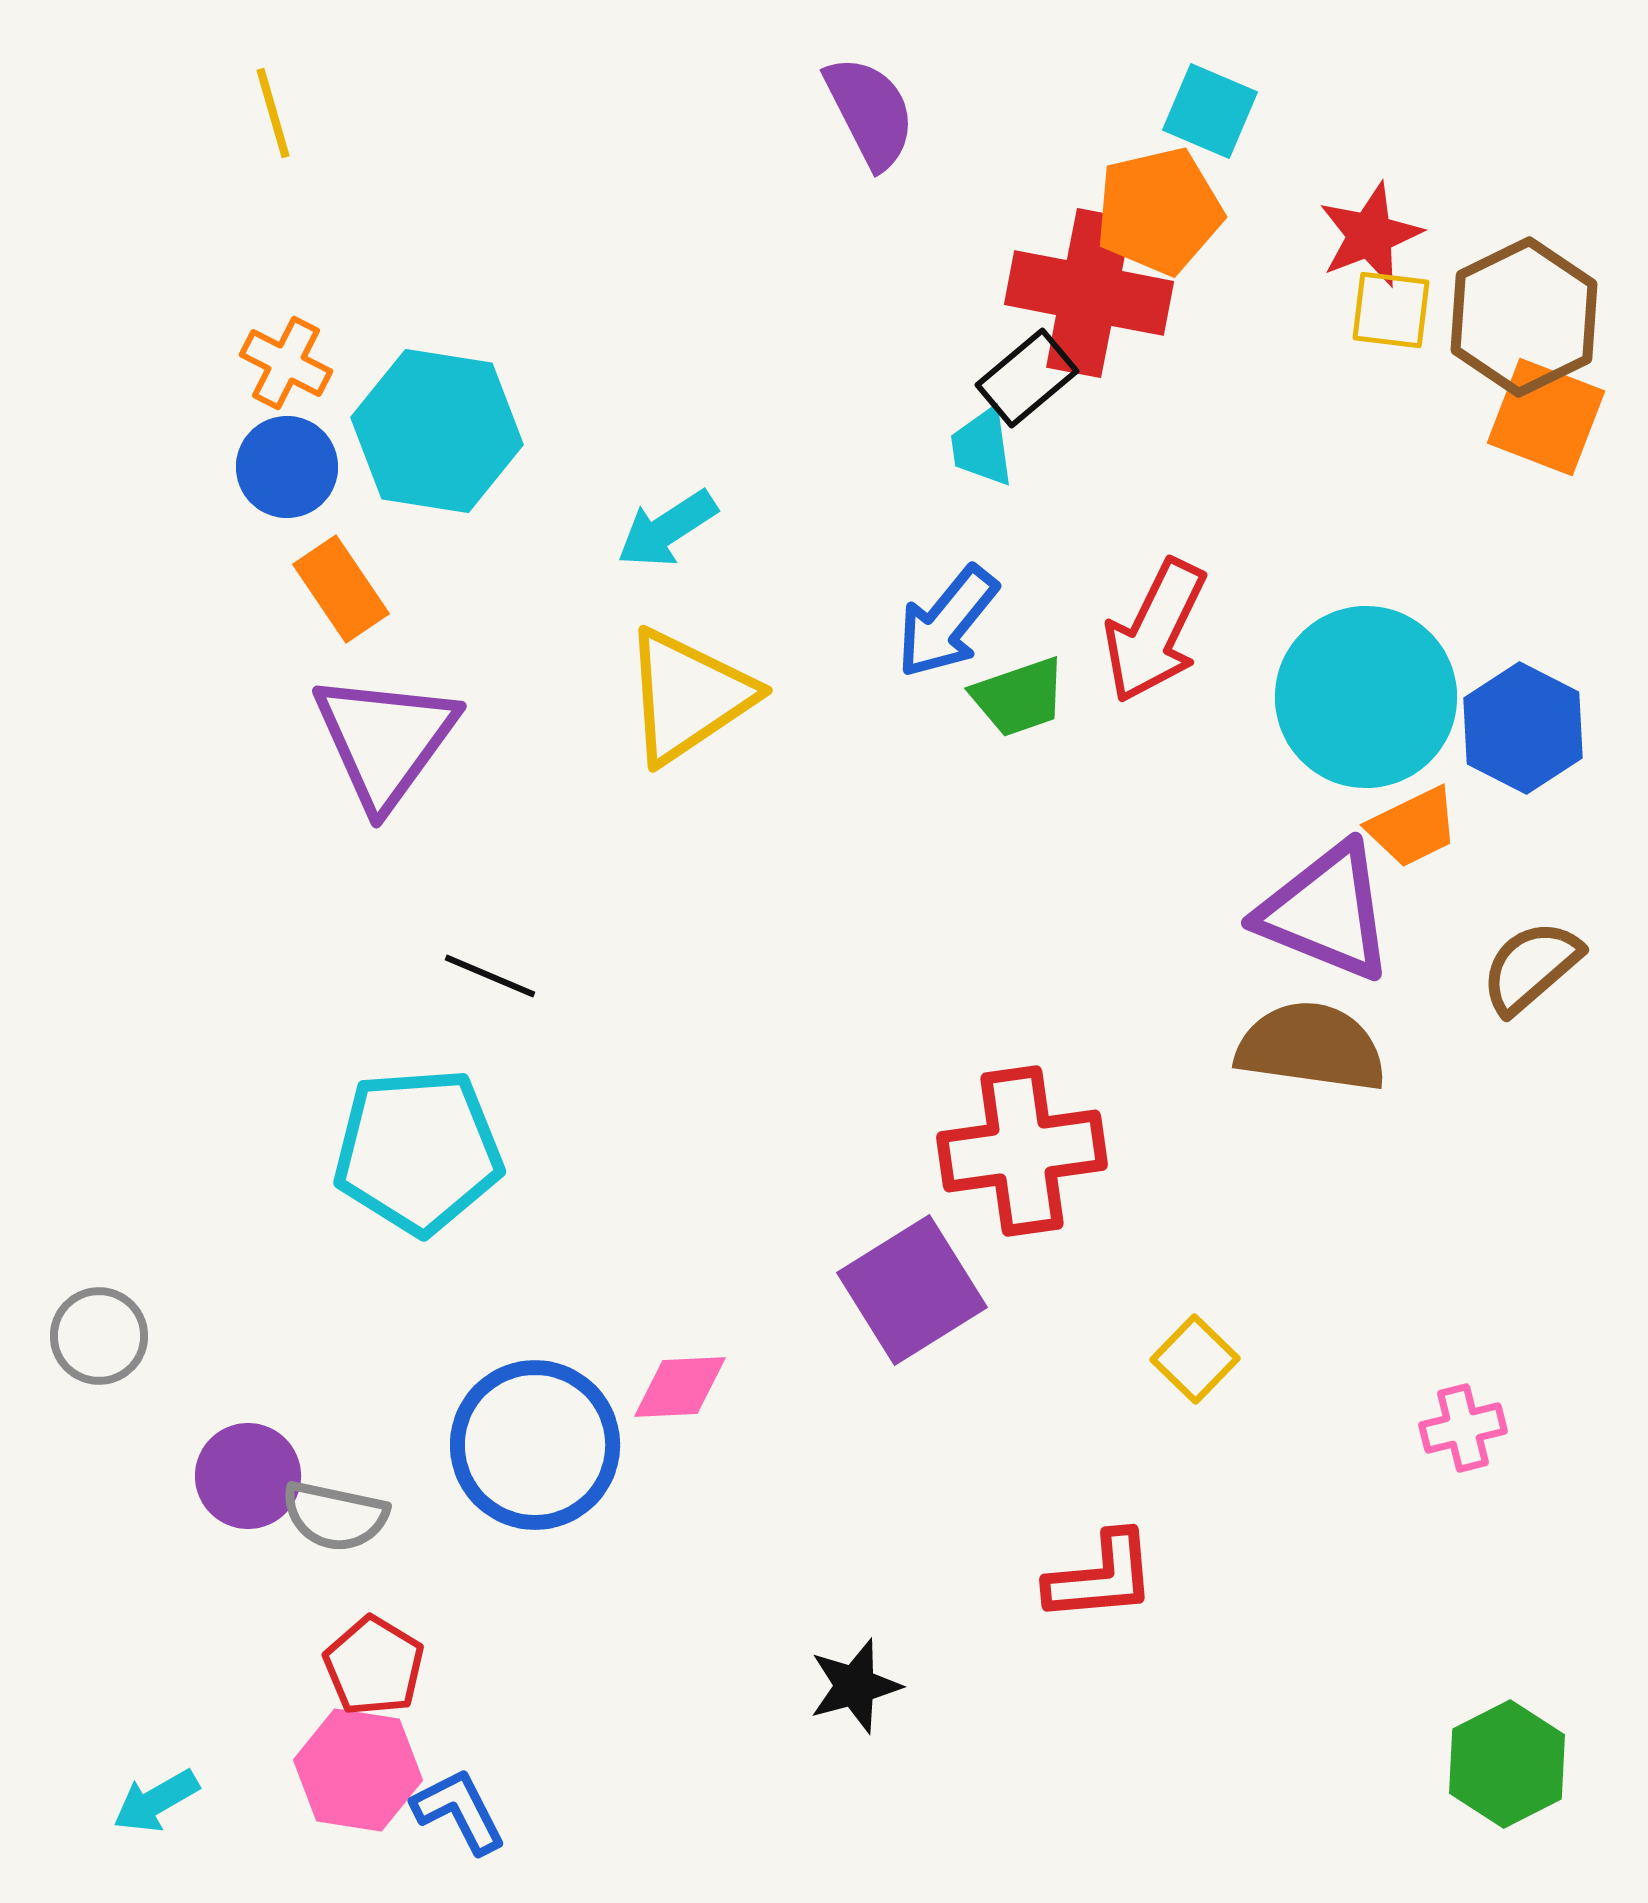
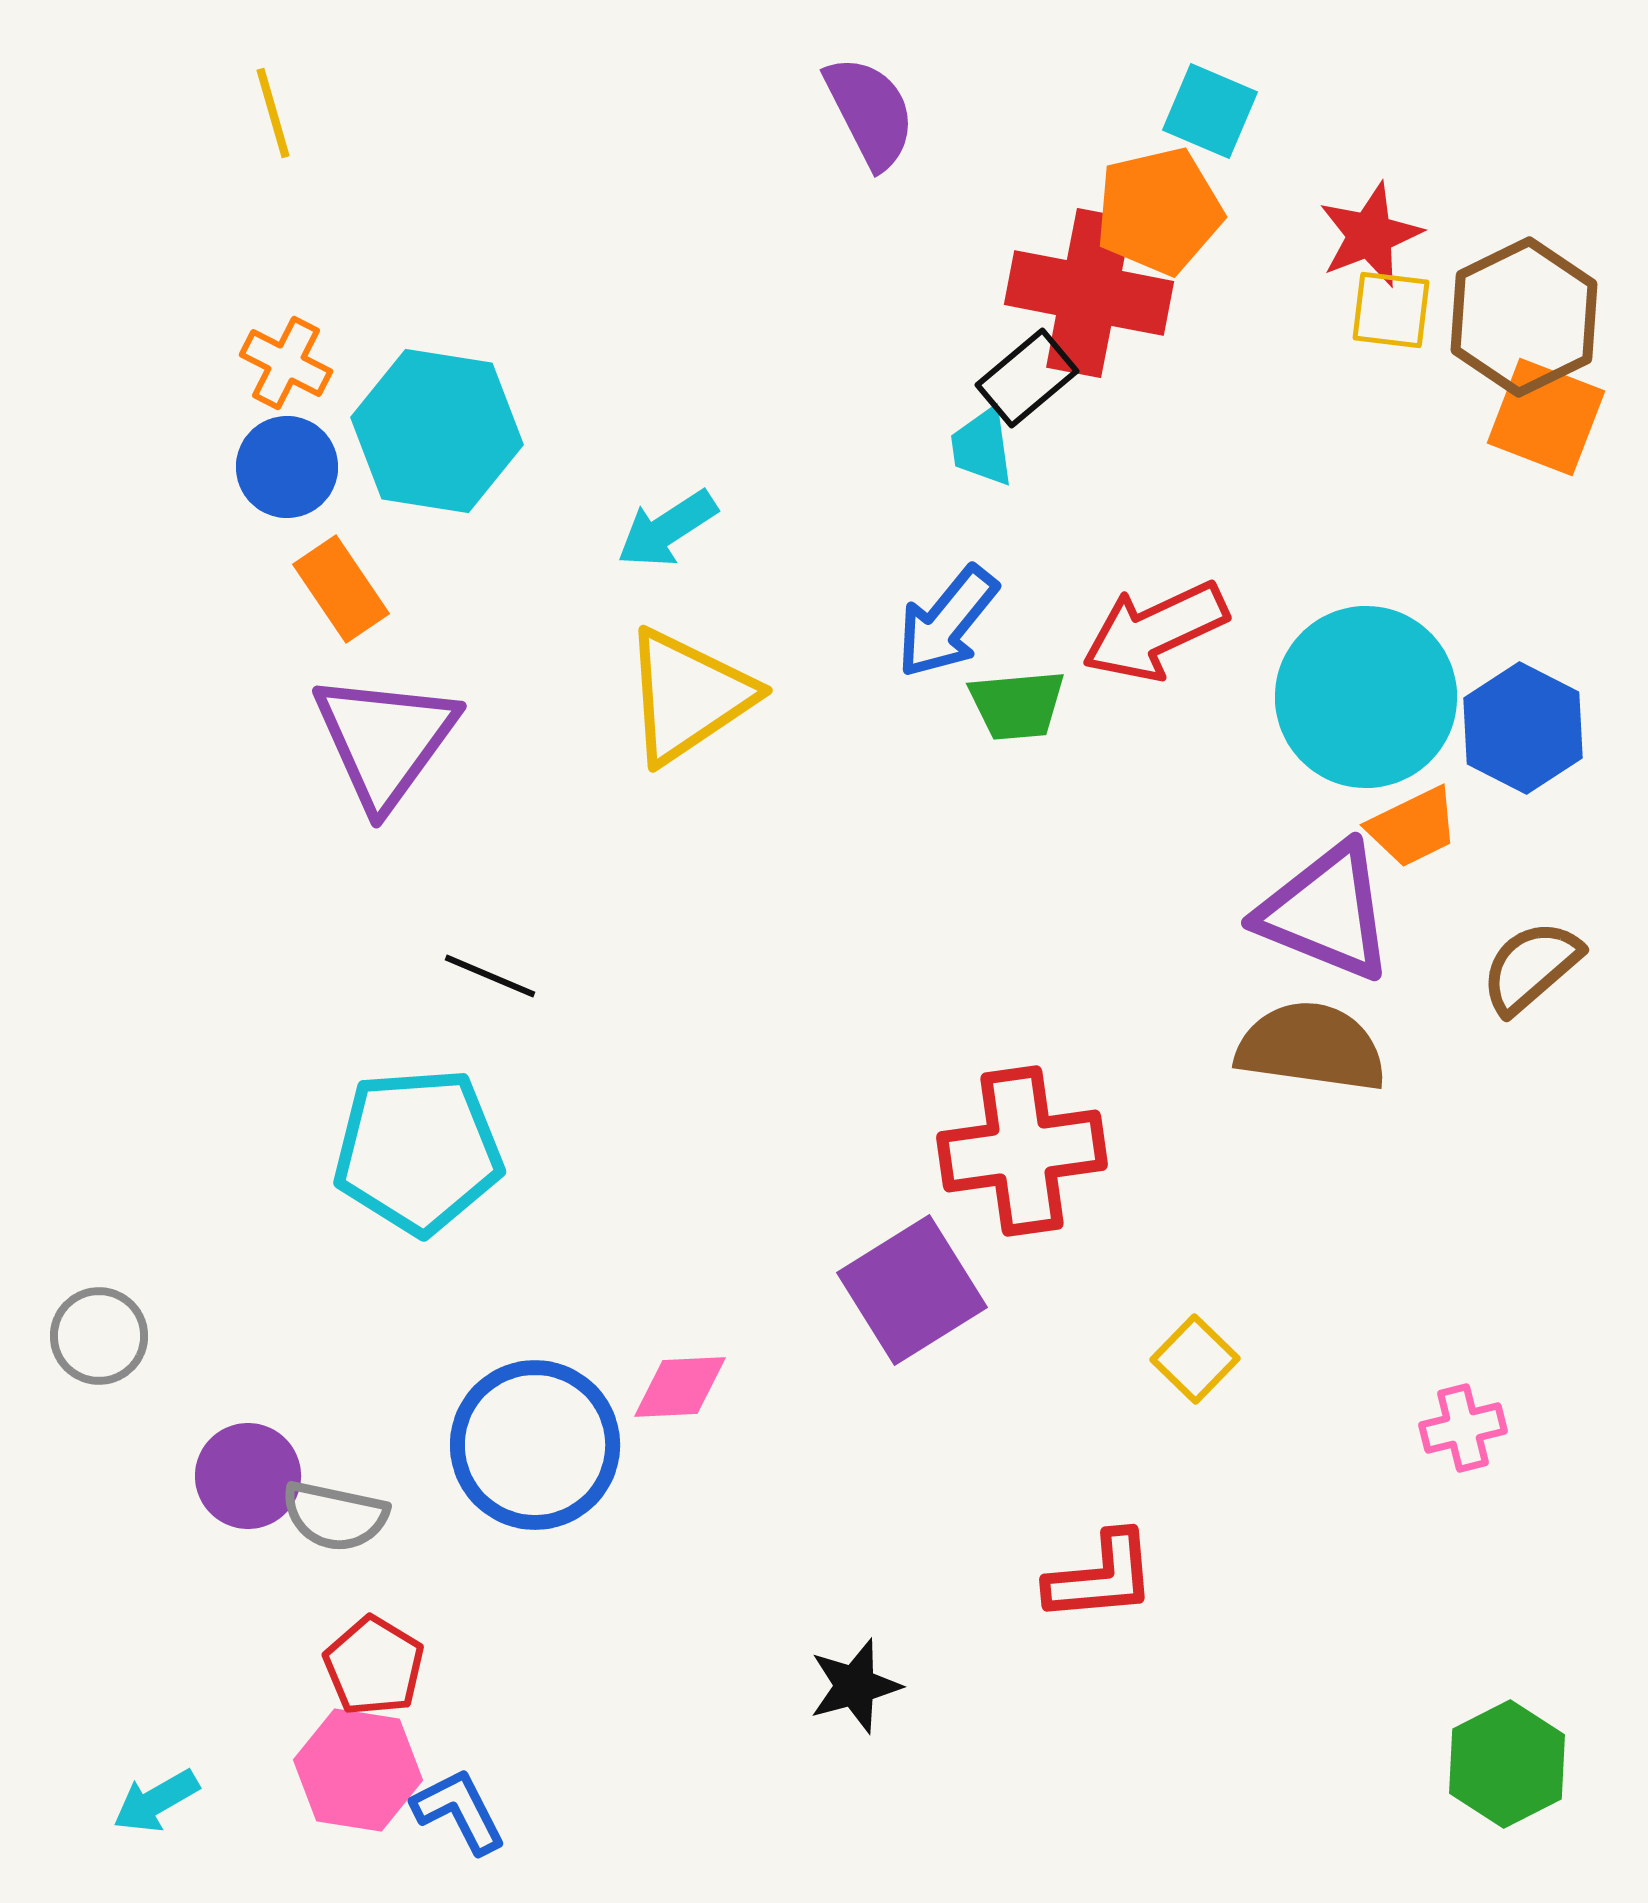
red arrow at (1155, 631): rotated 39 degrees clockwise
green trapezoid at (1019, 697): moved 2 px left, 8 px down; rotated 14 degrees clockwise
